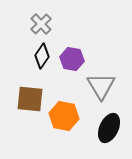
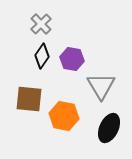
brown square: moved 1 px left
